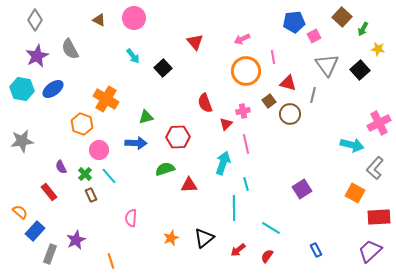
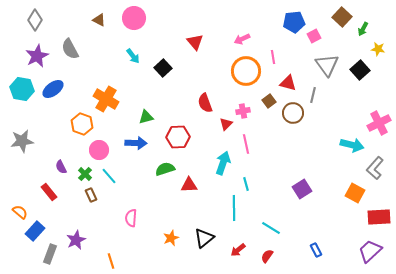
brown circle at (290, 114): moved 3 px right, 1 px up
